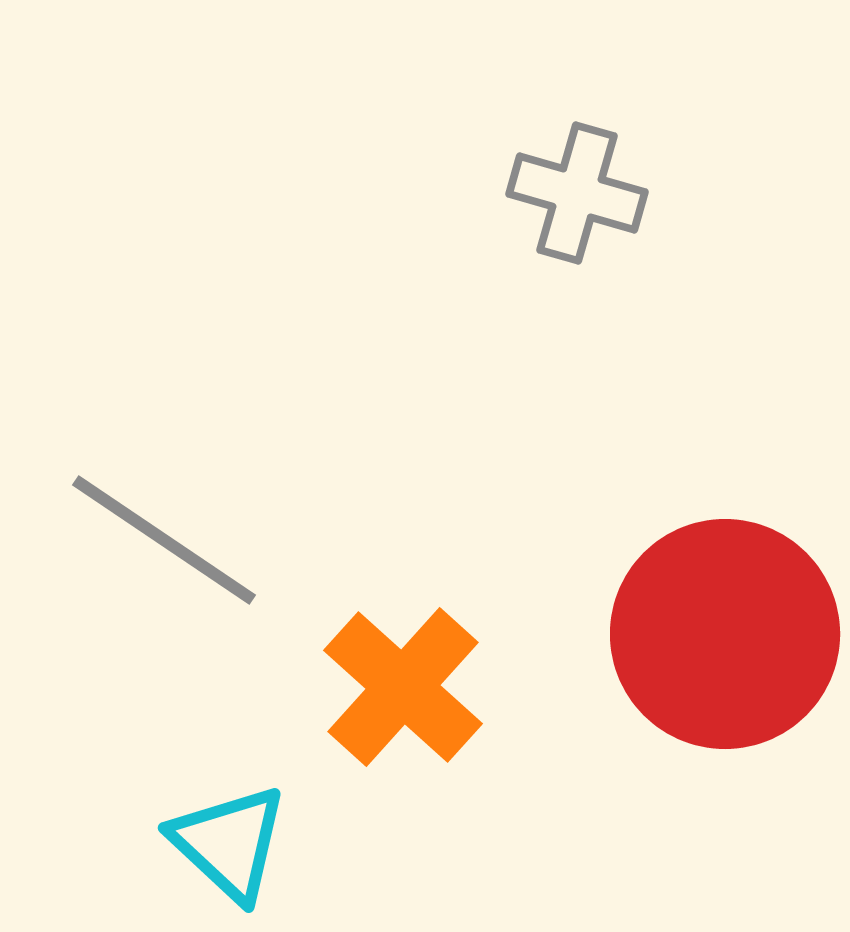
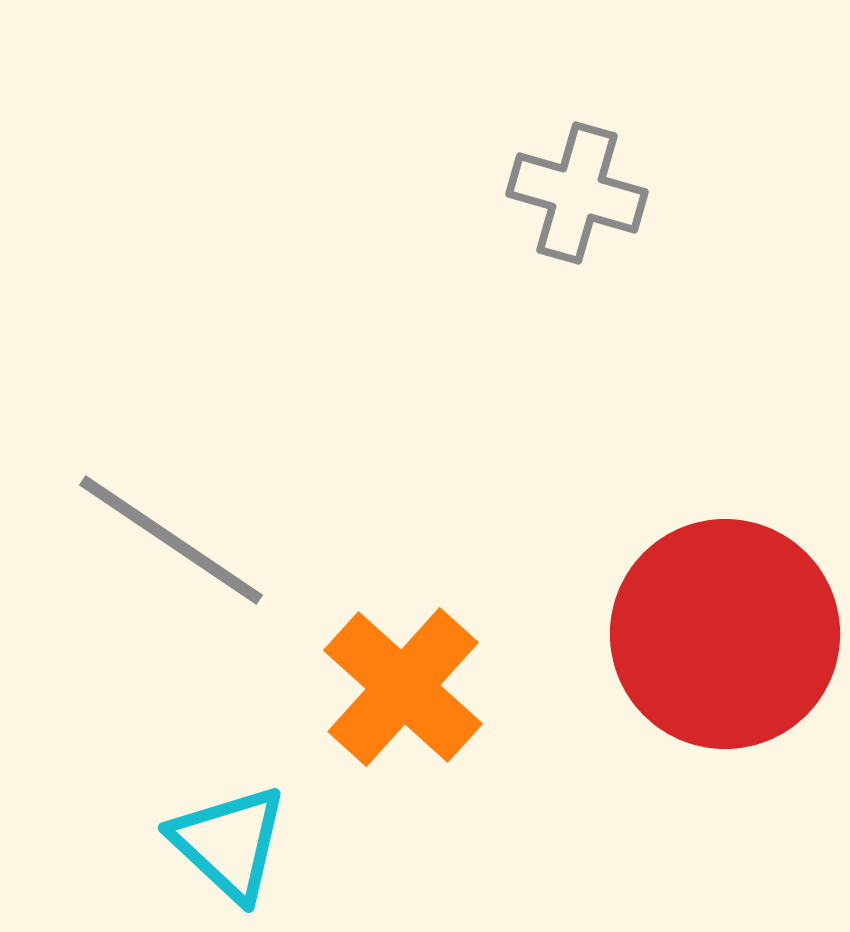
gray line: moved 7 px right
